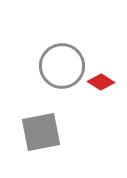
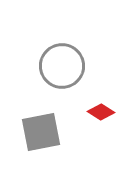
red diamond: moved 30 px down
